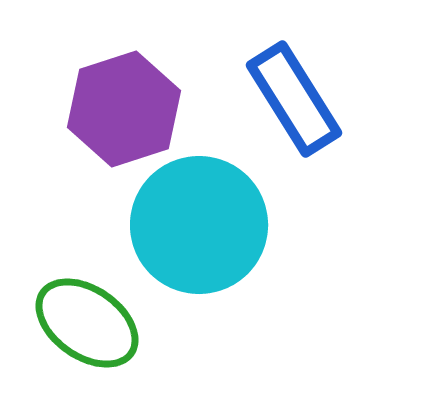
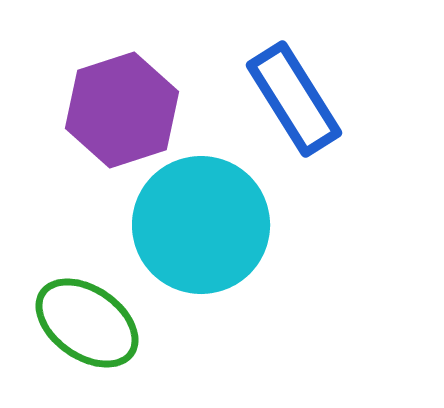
purple hexagon: moved 2 px left, 1 px down
cyan circle: moved 2 px right
